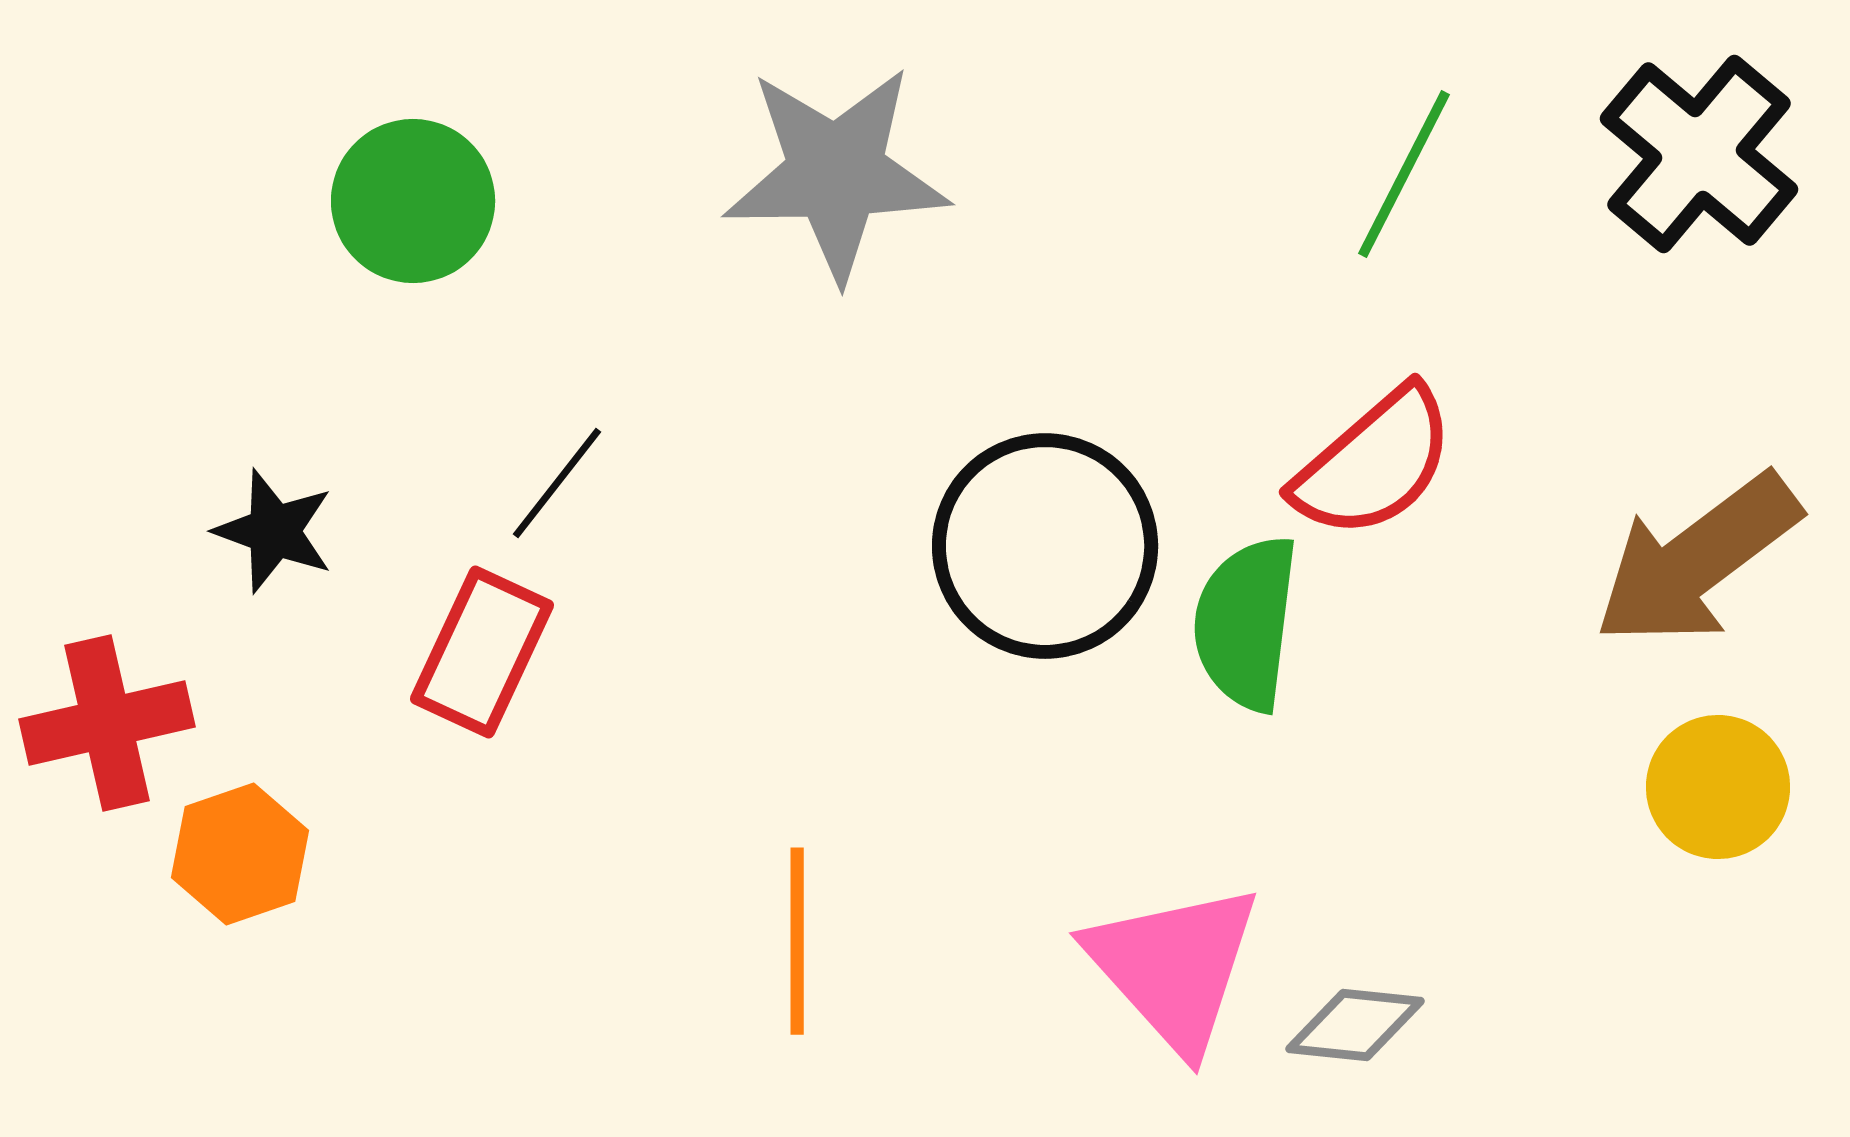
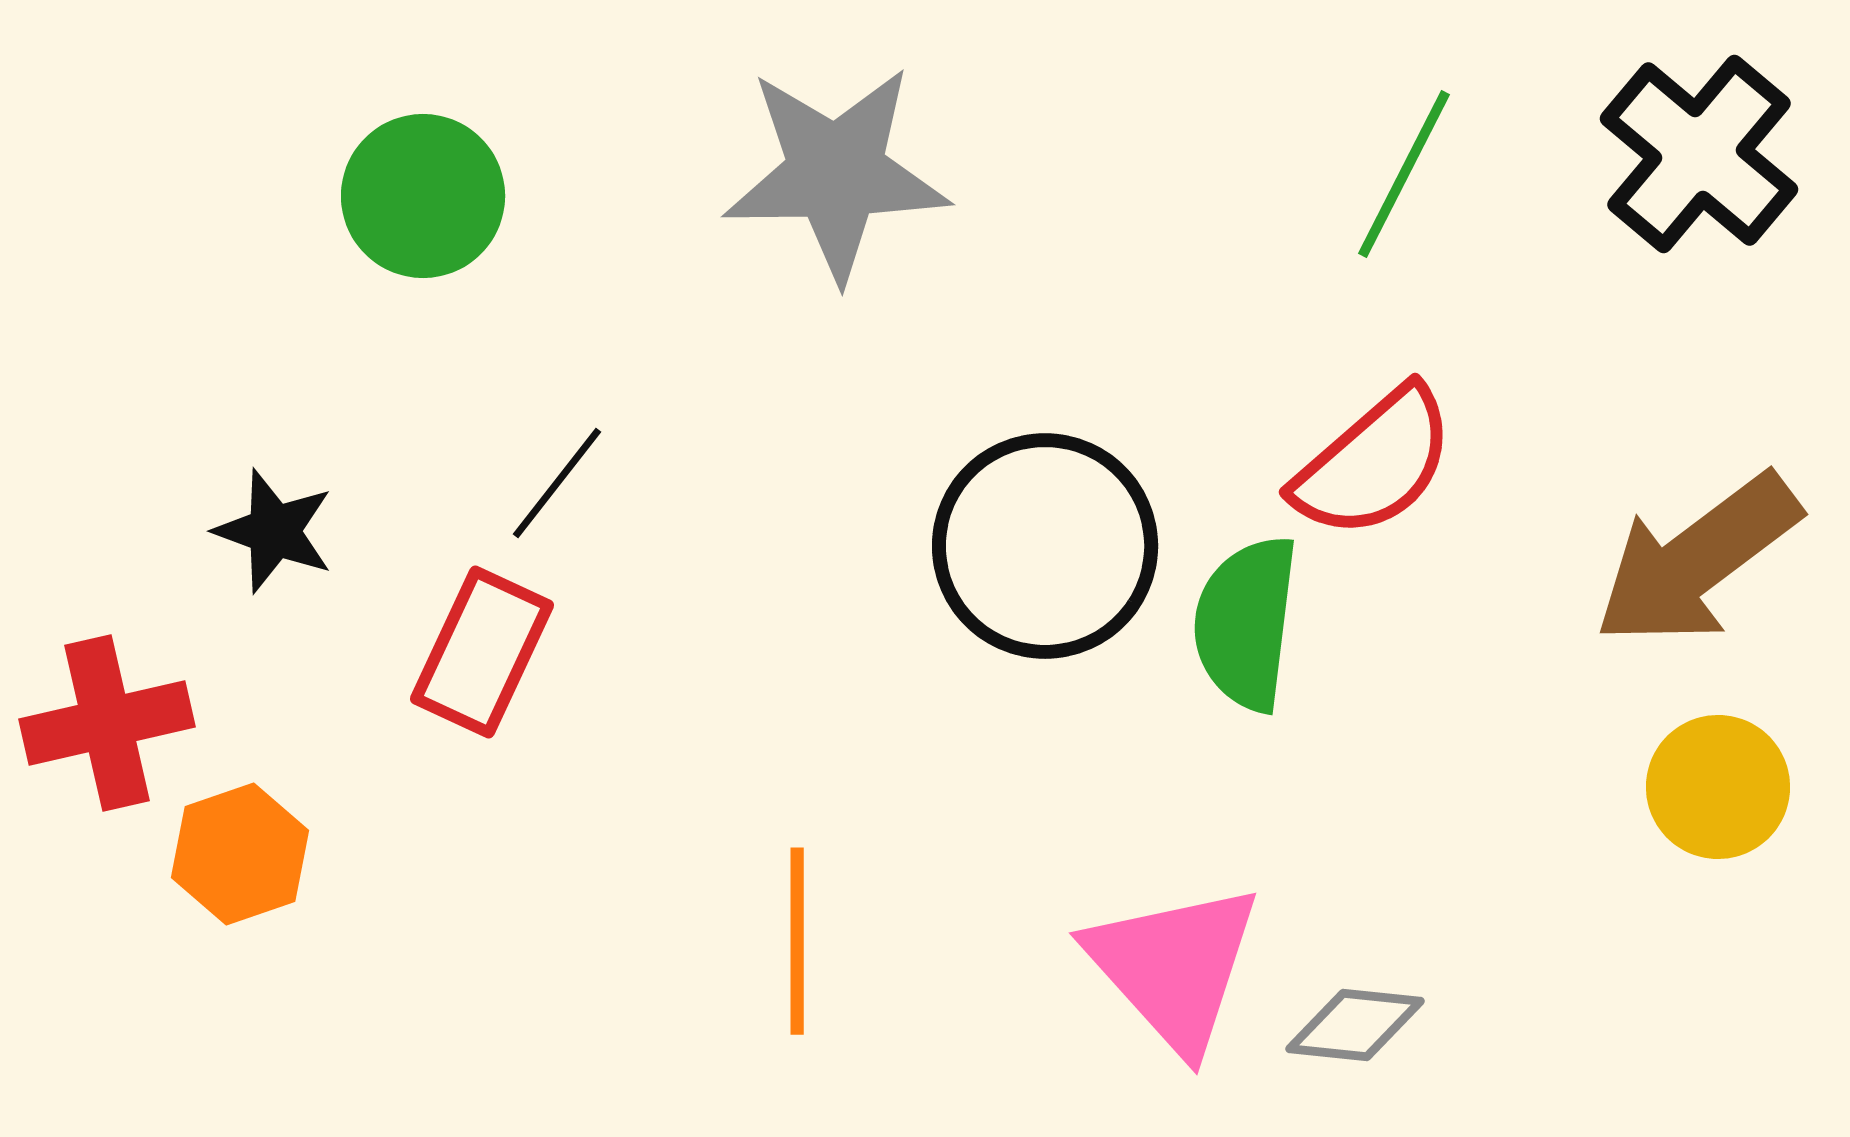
green circle: moved 10 px right, 5 px up
